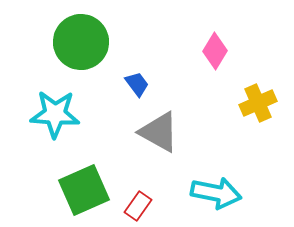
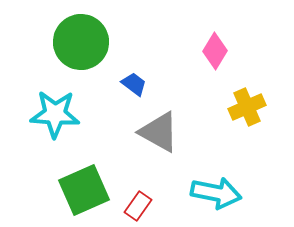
blue trapezoid: moved 3 px left; rotated 16 degrees counterclockwise
yellow cross: moved 11 px left, 4 px down
